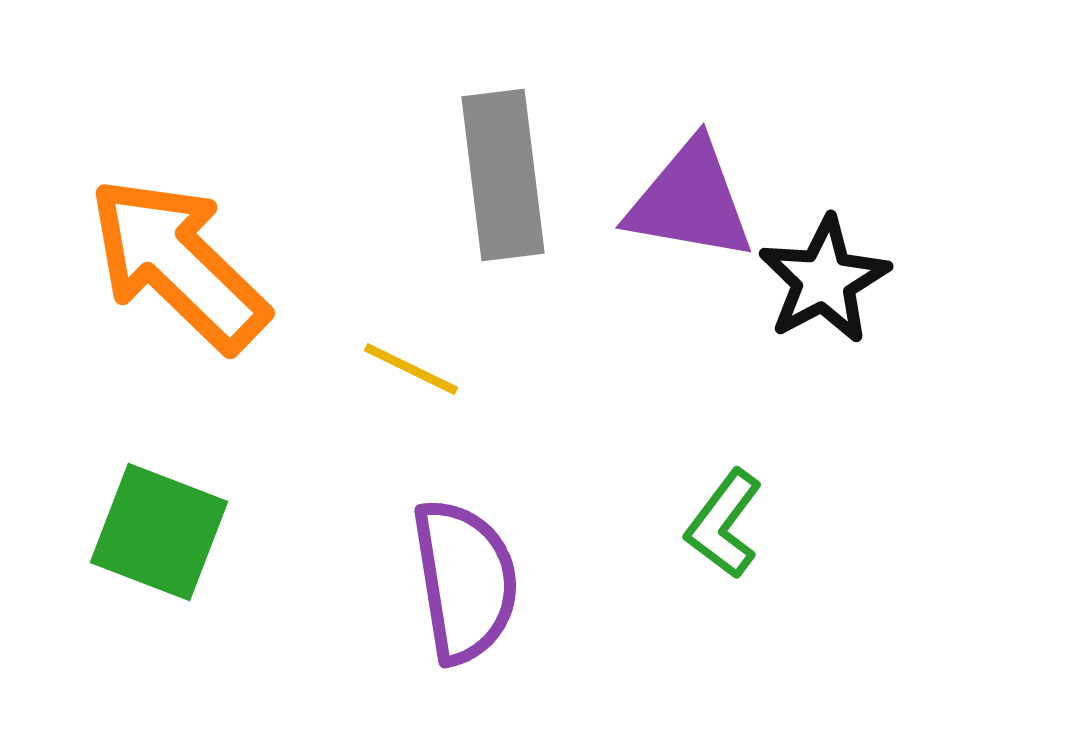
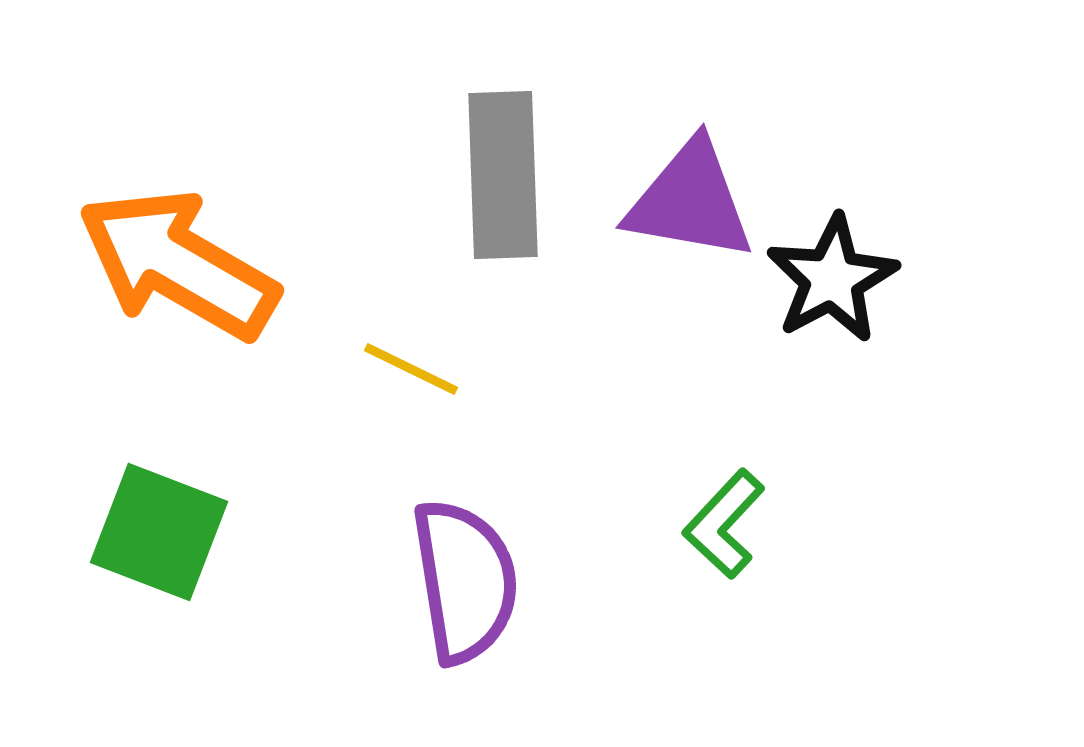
gray rectangle: rotated 5 degrees clockwise
orange arrow: rotated 14 degrees counterclockwise
black star: moved 8 px right, 1 px up
green L-shape: rotated 6 degrees clockwise
